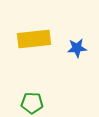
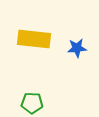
yellow rectangle: rotated 12 degrees clockwise
